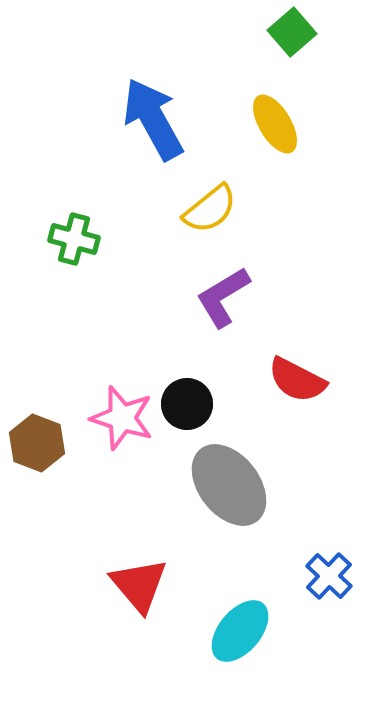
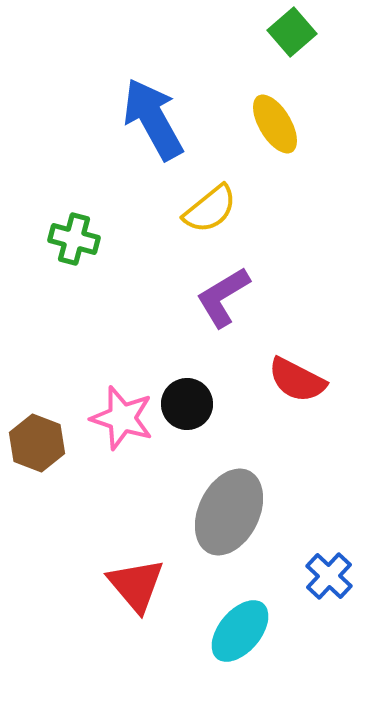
gray ellipse: moved 27 px down; rotated 64 degrees clockwise
red triangle: moved 3 px left
